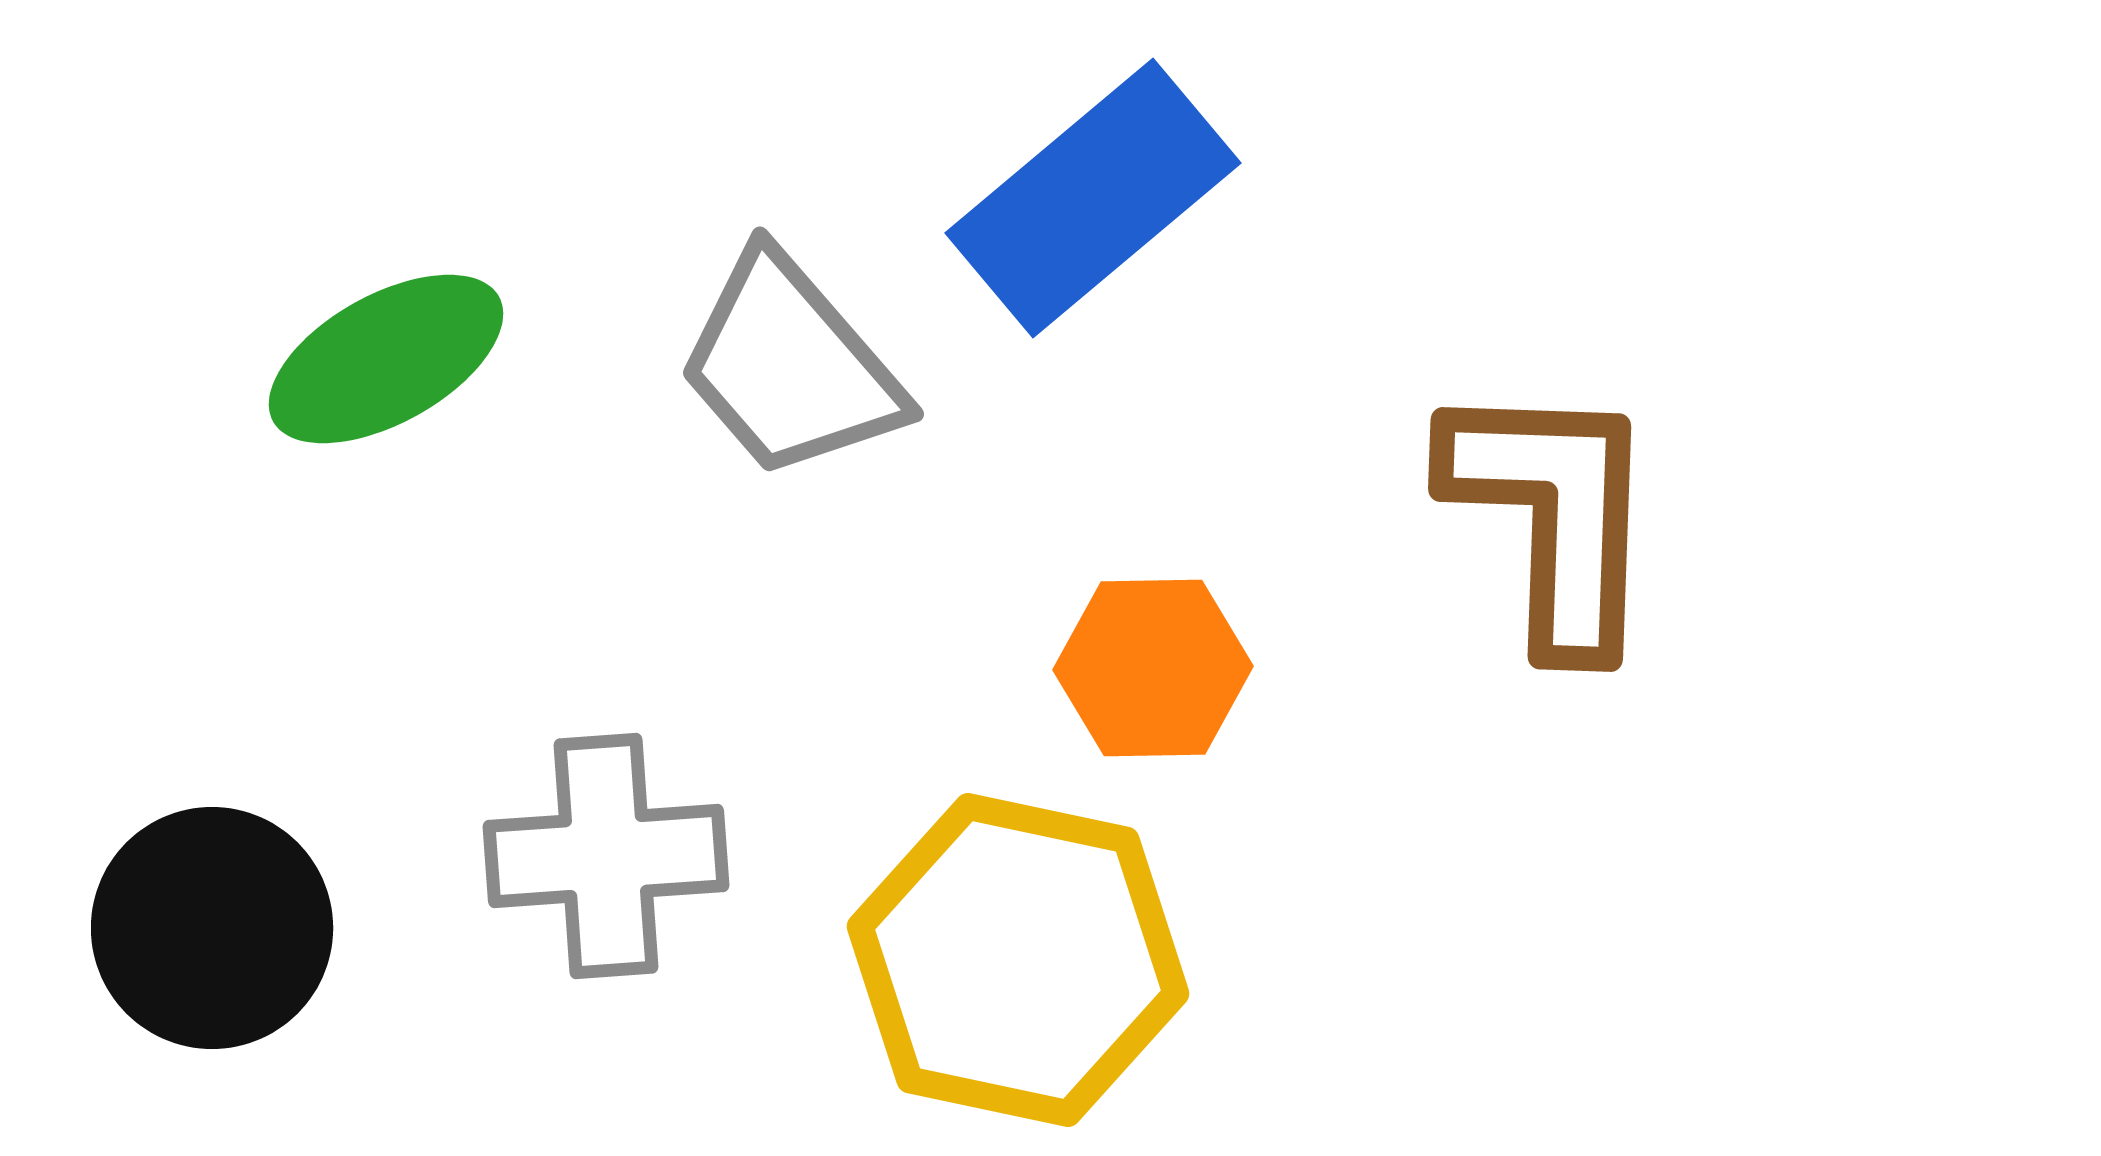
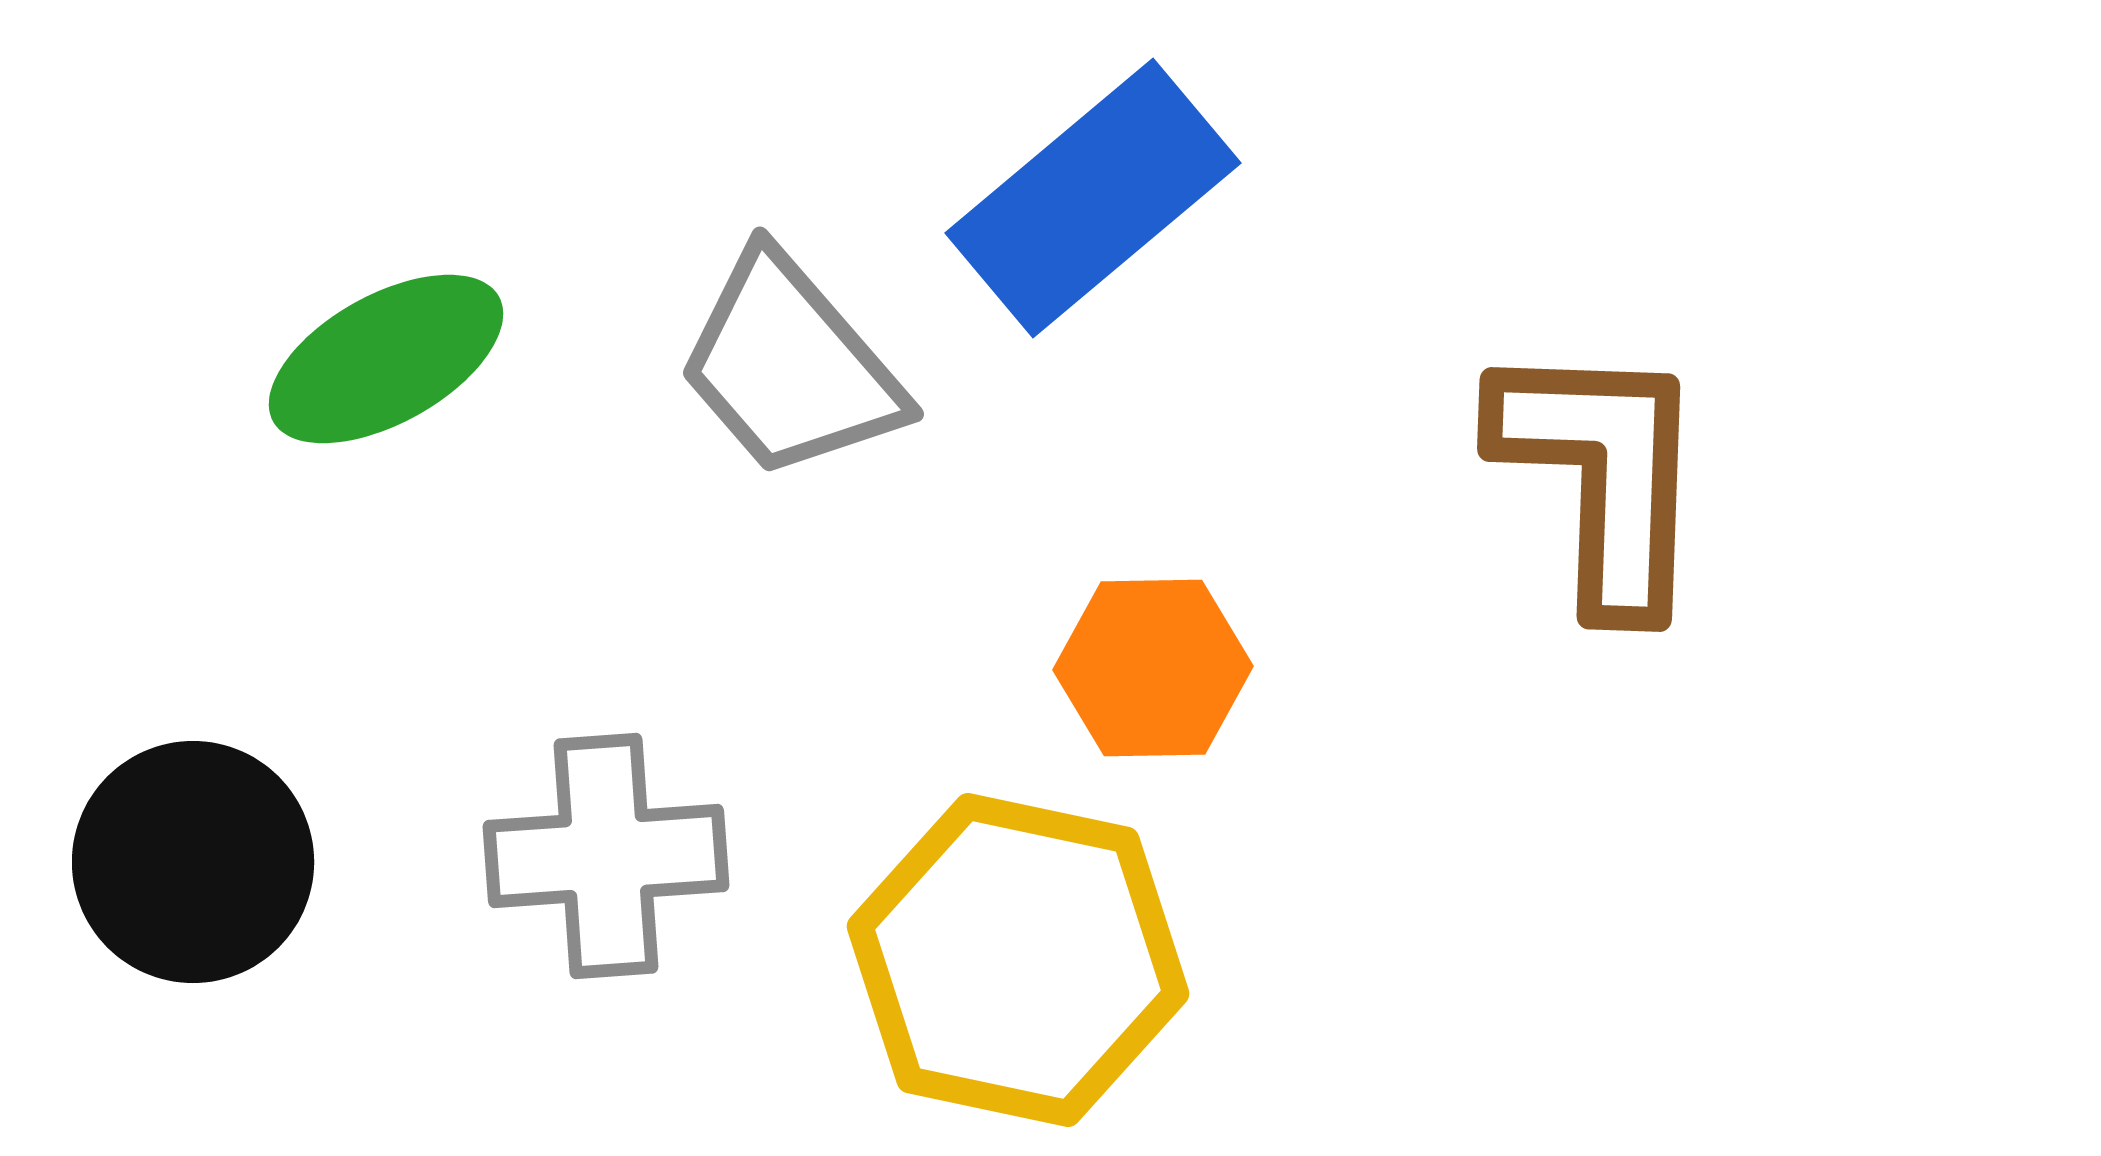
brown L-shape: moved 49 px right, 40 px up
black circle: moved 19 px left, 66 px up
